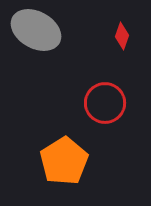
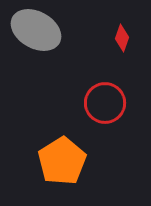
red diamond: moved 2 px down
orange pentagon: moved 2 px left
